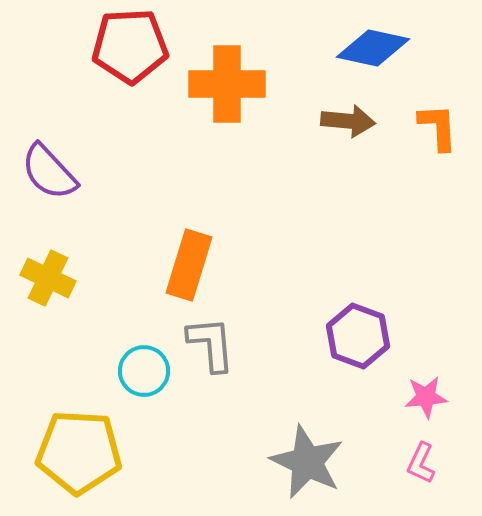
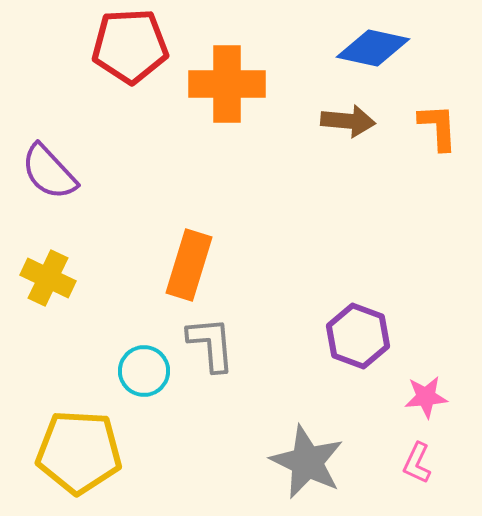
pink L-shape: moved 4 px left
